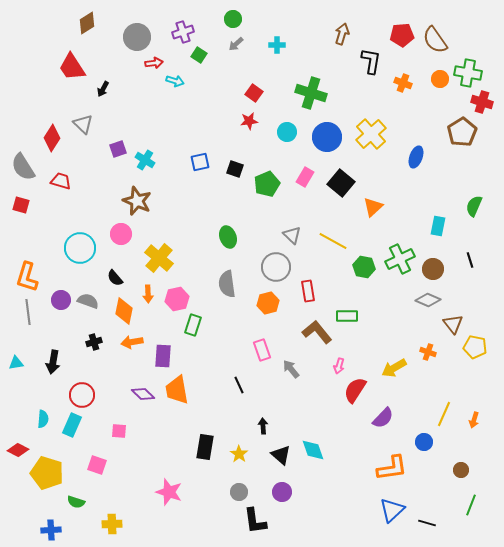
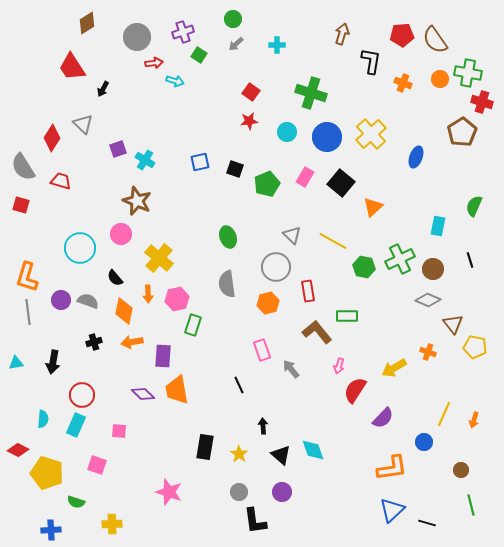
red square at (254, 93): moved 3 px left, 1 px up
cyan rectangle at (72, 425): moved 4 px right
green line at (471, 505): rotated 35 degrees counterclockwise
